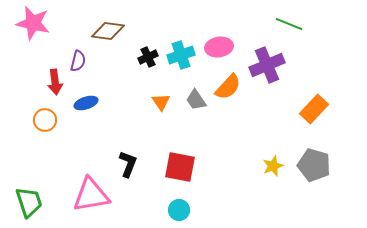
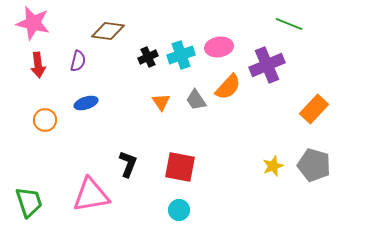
red arrow: moved 17 px left, 17 px up
